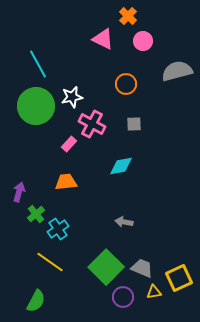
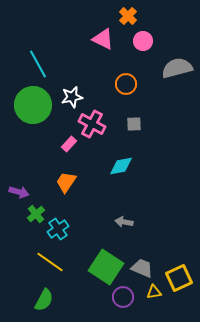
gray semicircle: moved 3 px up
green circle: moved 3 px left, 1 px up
orange trapezoid: rotated 50 degrees counterclockwise
purple arrow: rotated 90 degrees clockwise
green square: rotated 12 degrees counterclockwise
green semicircle: moved 8 px right, 1 px up
